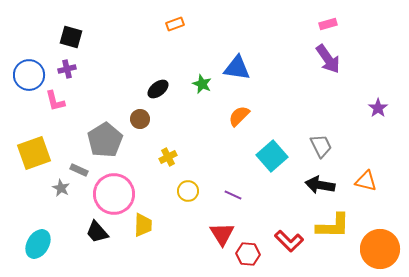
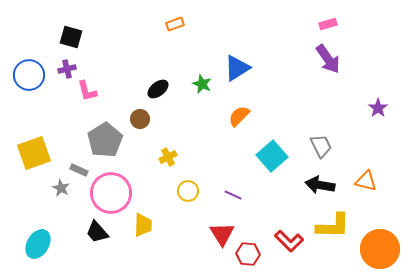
blue triangle: rotated 40 degrees counterclockwise
pink L-shape: moved 32 px right, 10 px up
pink circle: moved 3 px left, 1 px up
